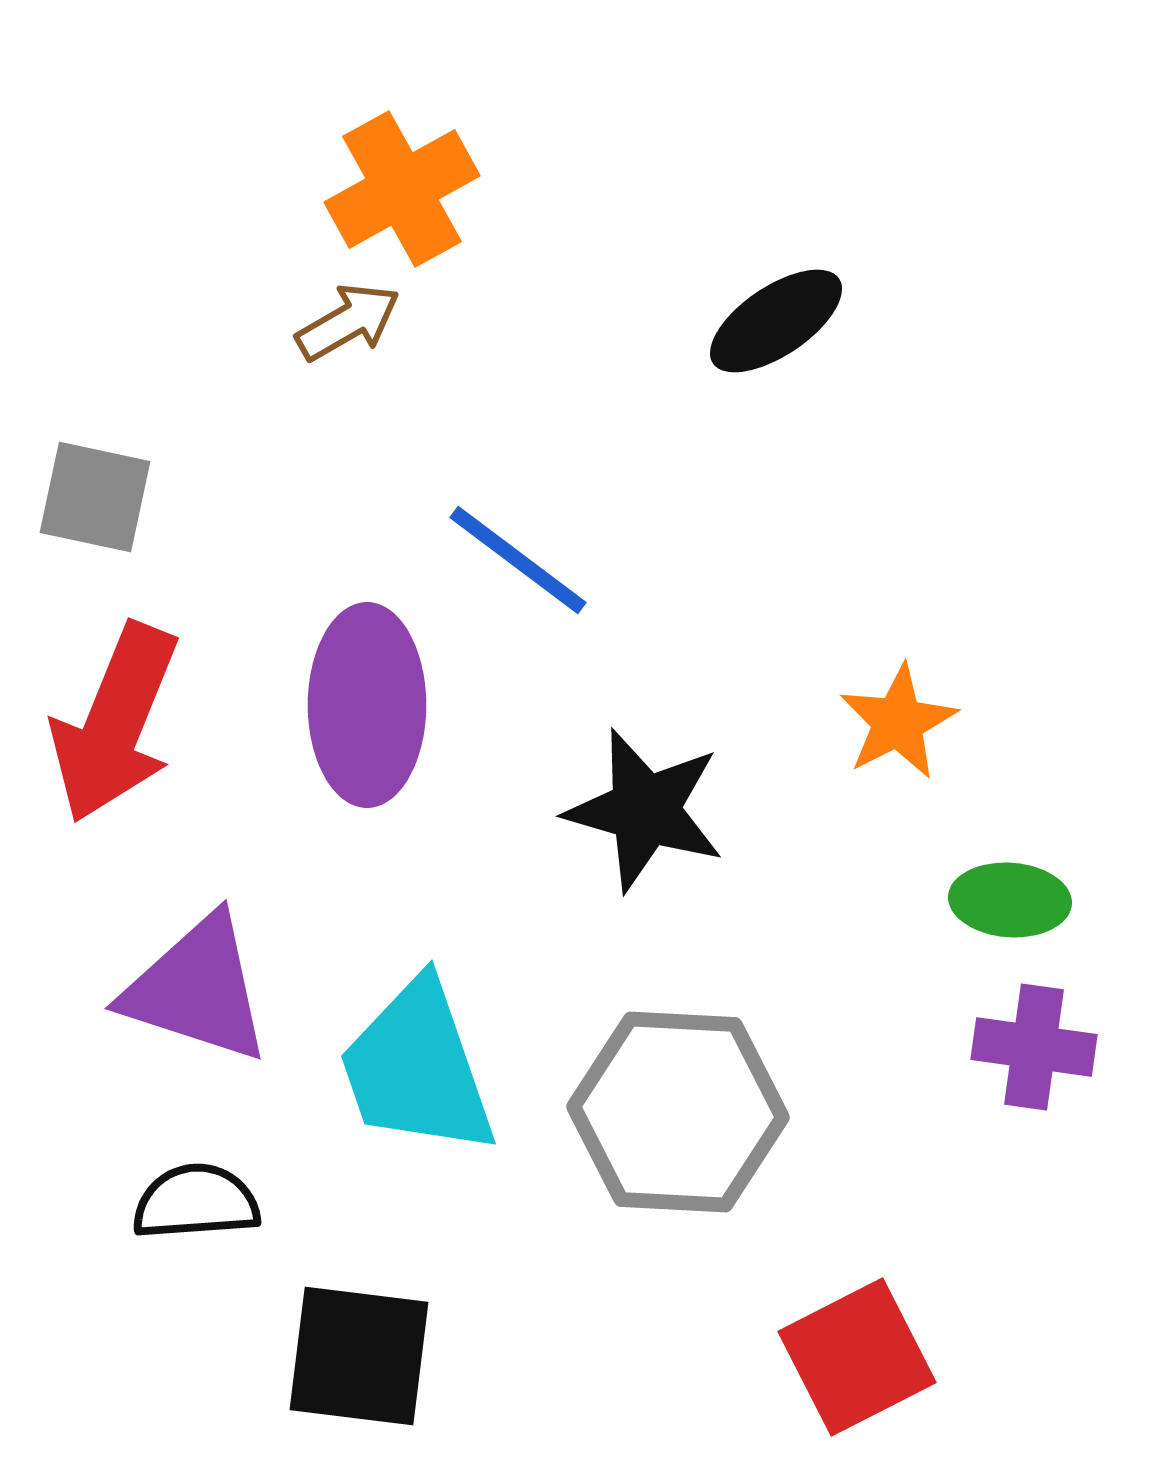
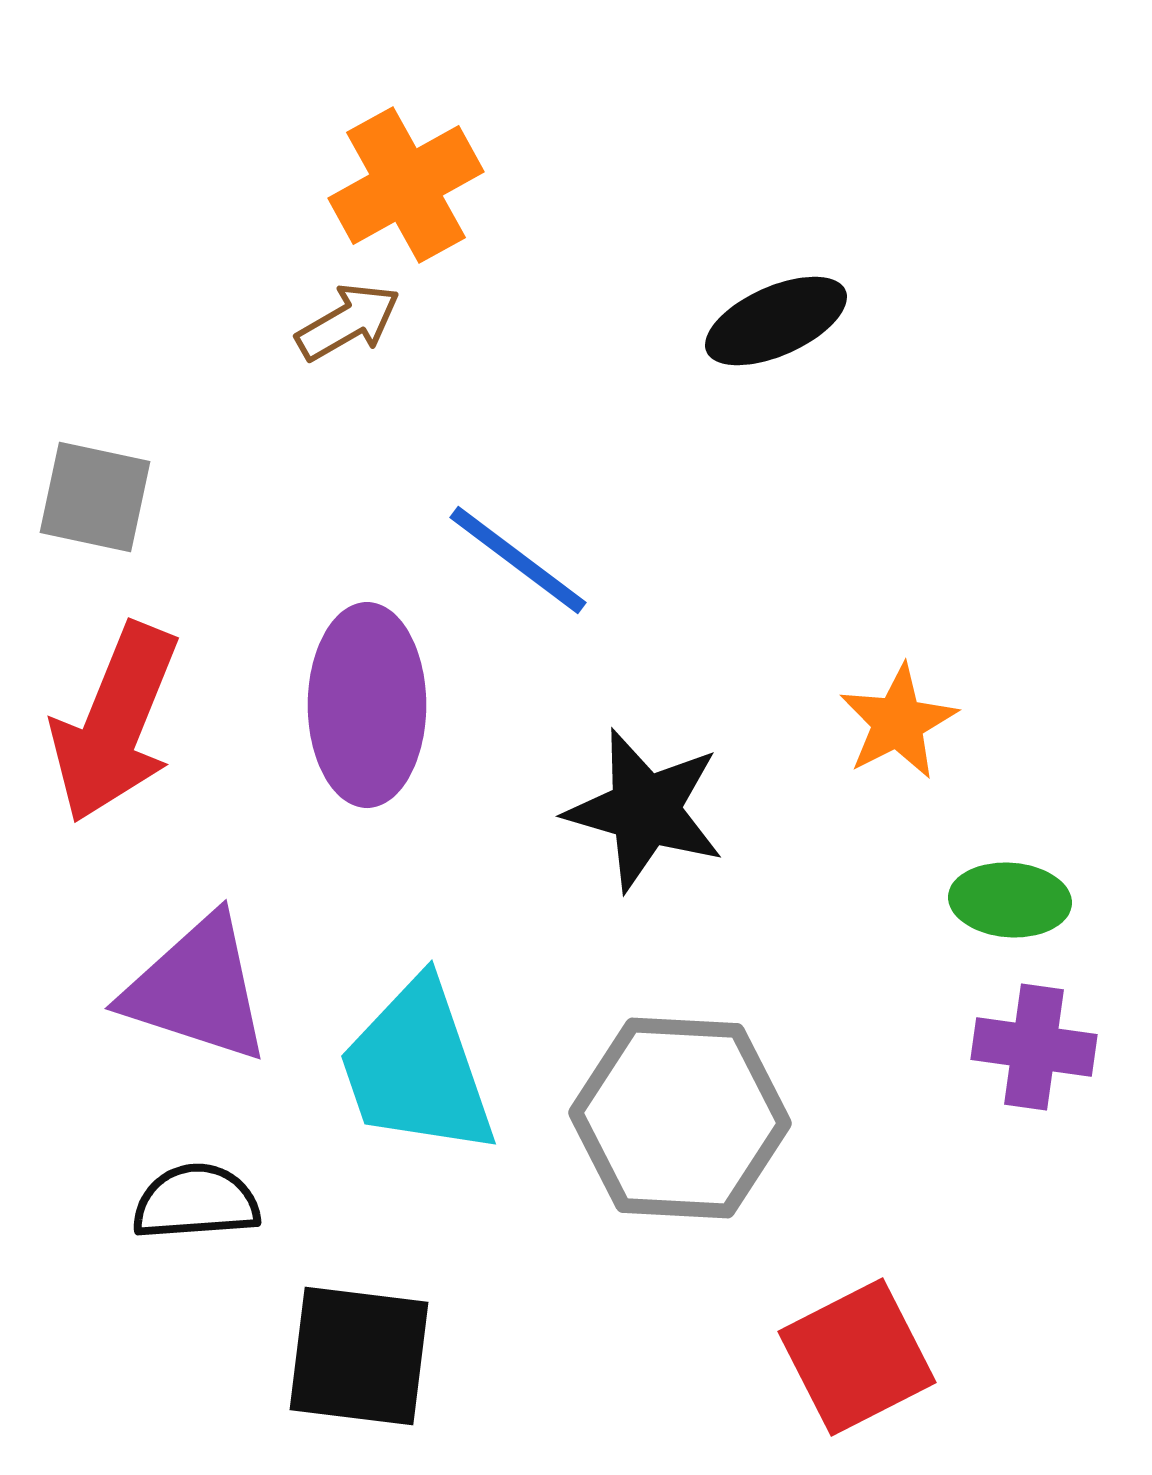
orange cross: moved 4 px right, 4 px up
black ellipse: rotated 10 degrees clockwise
gray hexagon: moved 2 px right, 6 px down
